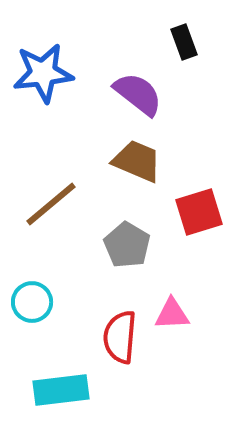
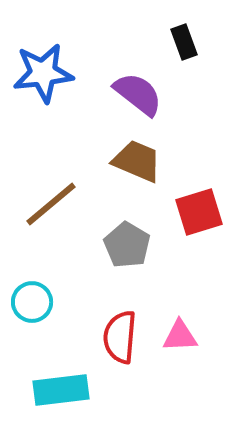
pink triangle: moved 8 px right, 22 px down
